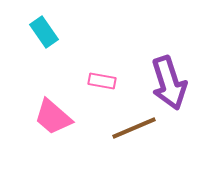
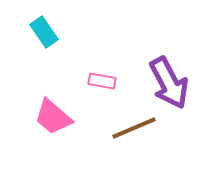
purple arrow: rotated 10 degrees counterclockwise
